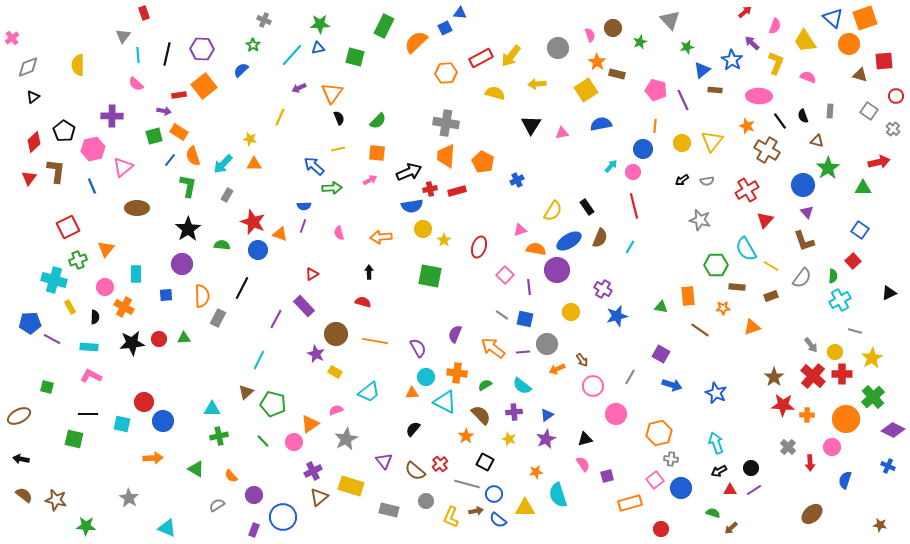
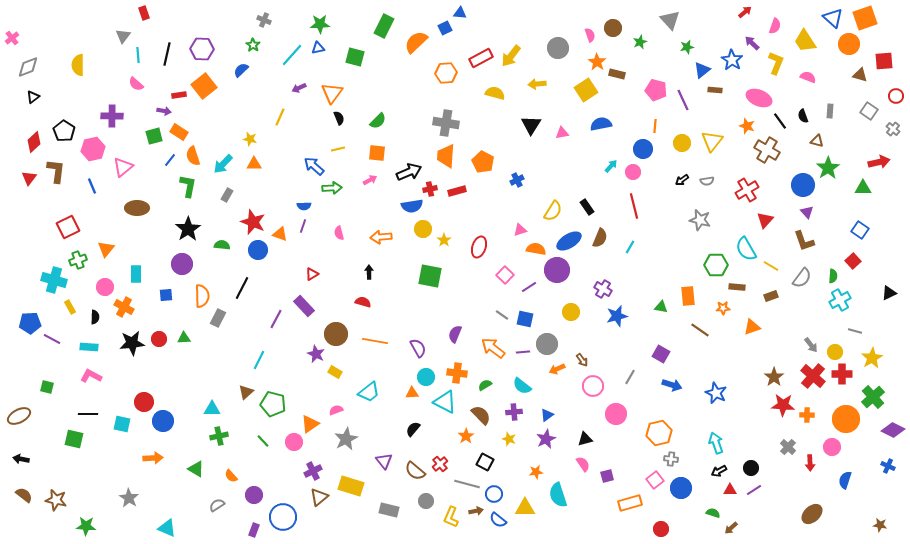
pink ellipse at (759, 96): moved 2 px down; rotated 20 degrees clockwise
purple line at (529, 287): rotated 63 degrees clockwise
